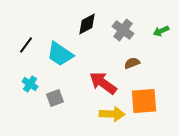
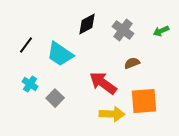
gray square: rotated 24 degrees counterclockwise
